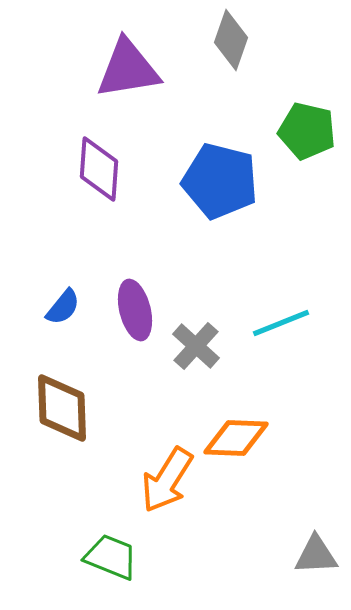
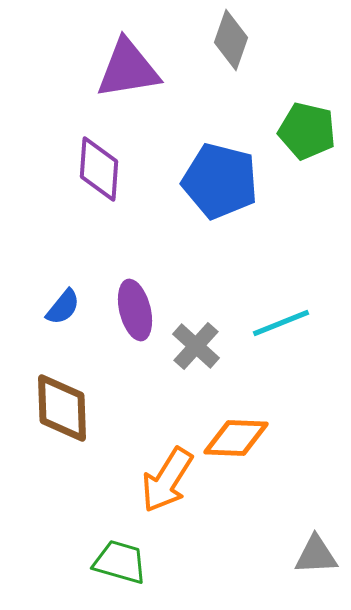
green trapezoid: moved 9 px right, 5 px down; rotated 6 degrees counterclockwise
